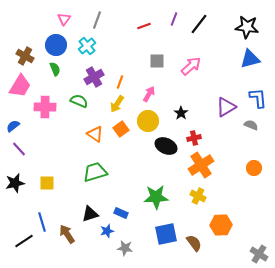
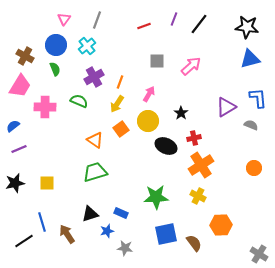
orange triangle at (95, 134): moved 6 px down
purple line at (19, 149): rotated 70 degrees counterclockwise
